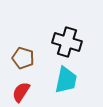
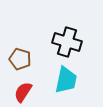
brown pentagon: moved 3 px left, 1 px down
red semicircle: moved 2 px right
